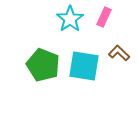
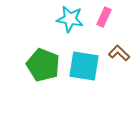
cyan star: rotated 28 degrees counterclockwise
